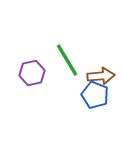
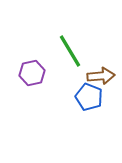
green line: moved 3 px right, 9 px up
blue pentagon: moved 6 px left, 2 px down
